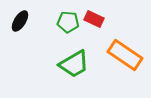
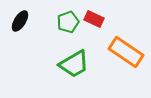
green pentagon: rotated 25 degrees counterclockwise
orange rectangle: moved 1 px right, 3 px up
